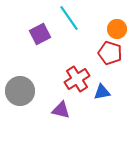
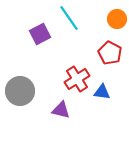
orange circle: moved 10 px up
red pentagon: rotated 10 degrees clockwise
blue triangle: rotated 18 degrees clockwise
